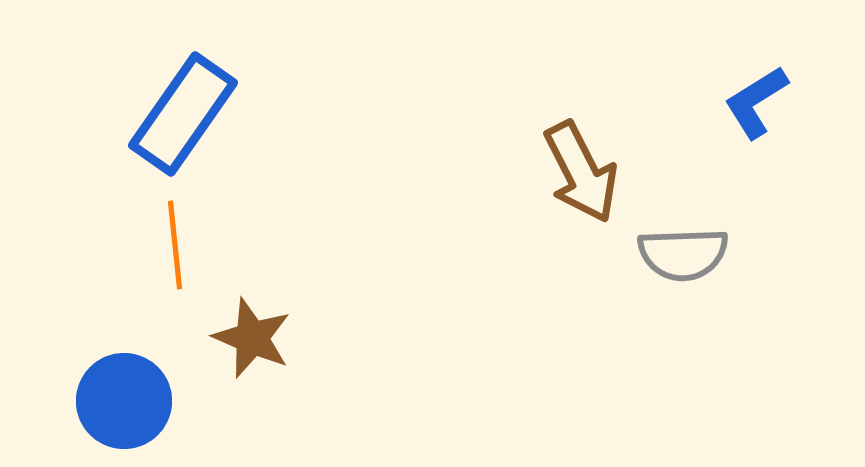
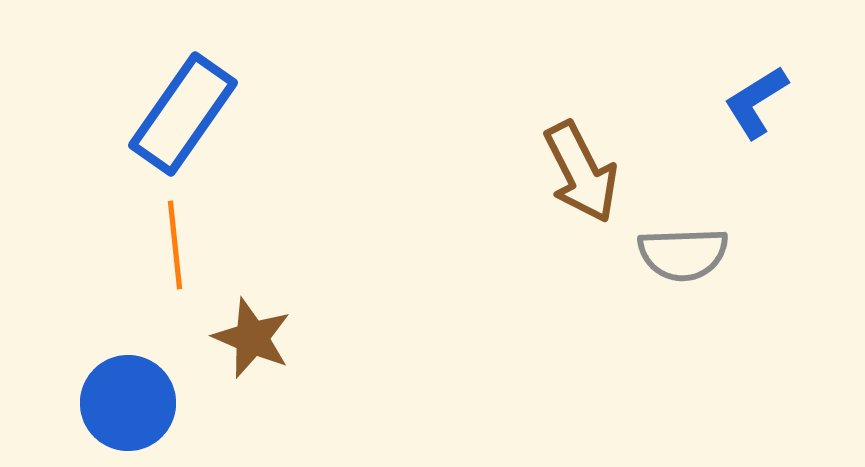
blue circle: moved 4 px right, 2 px down
